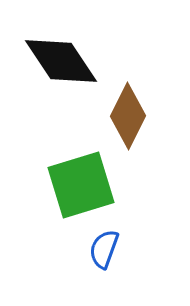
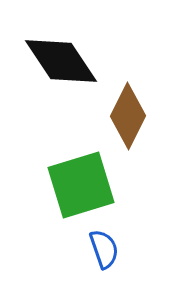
blue semicircle: rotated 141 degrees clockwise
